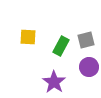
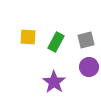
green rectangle: moved 5 px left, 4 px up
